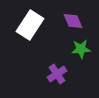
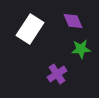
white rectangle: moved 4 px down
